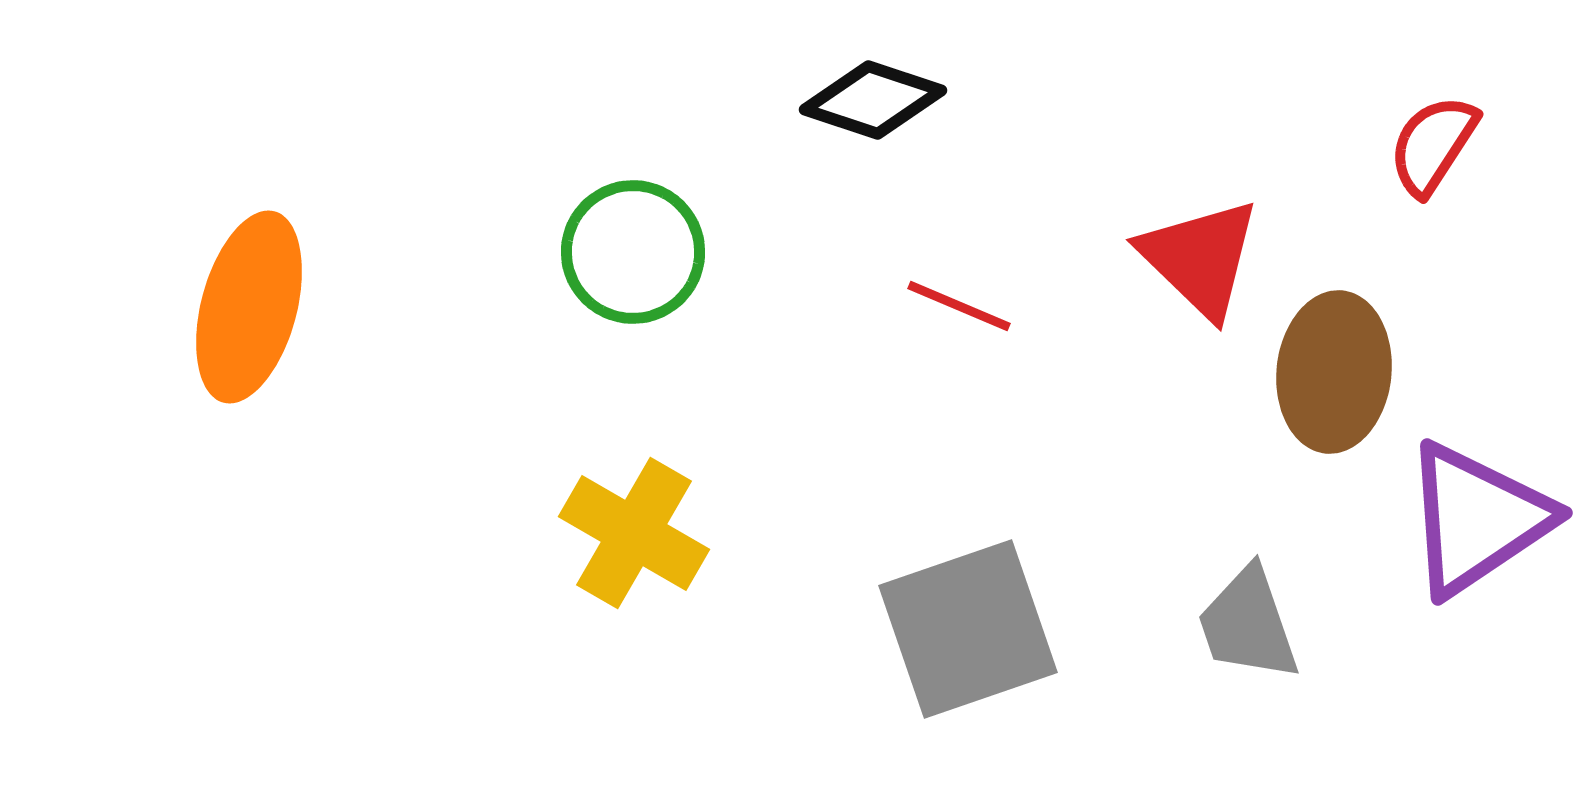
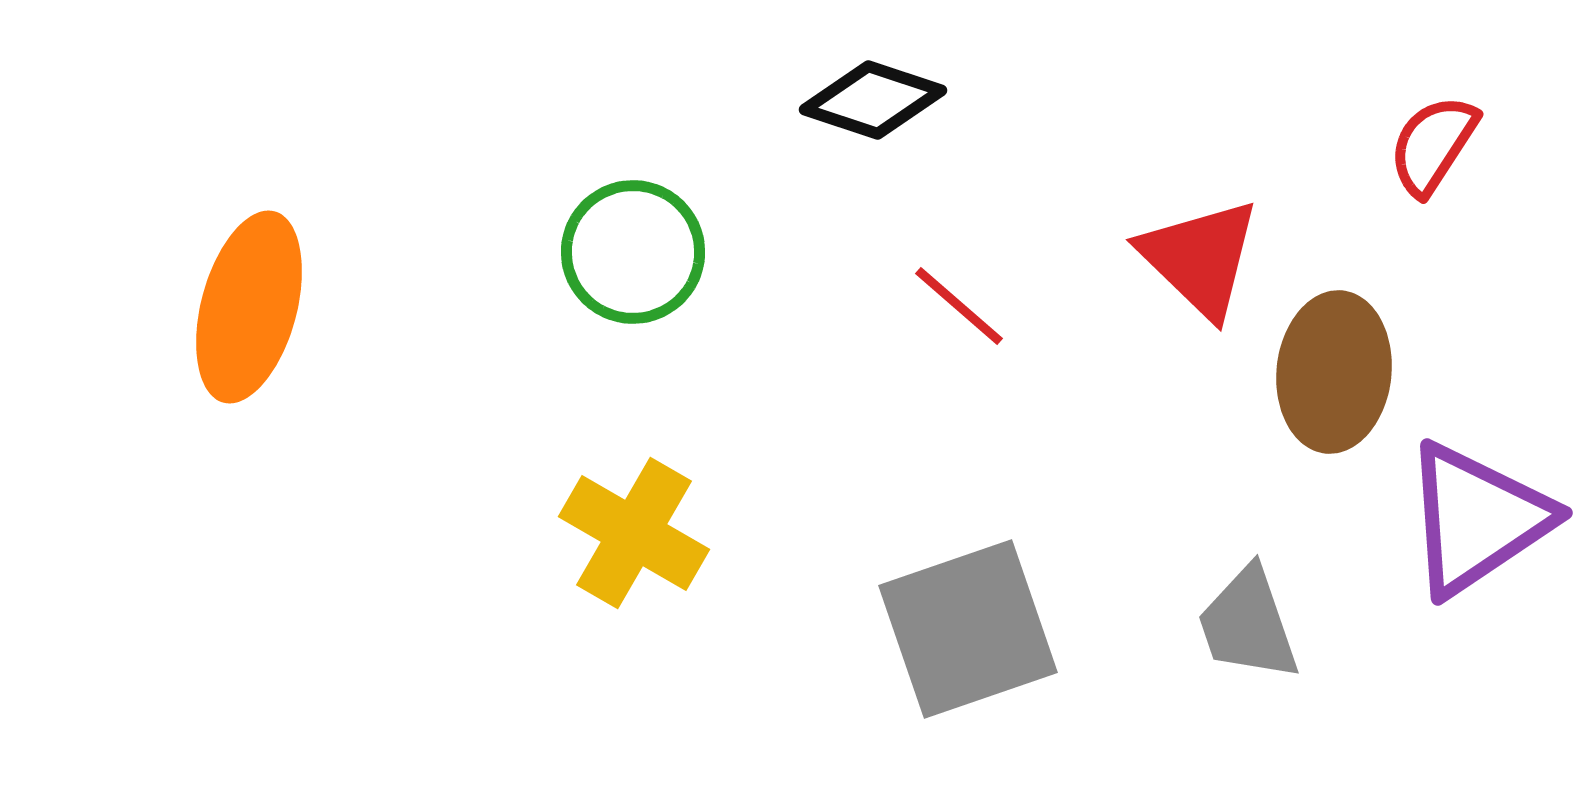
red line: rotated 18 degrees clockwise
